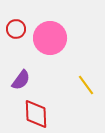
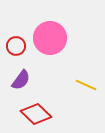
red circle: moved 17 px down
yellow line: rotated 30 degrees counterclockwise
red diamond: rotated 44 degrees counterclockwise
